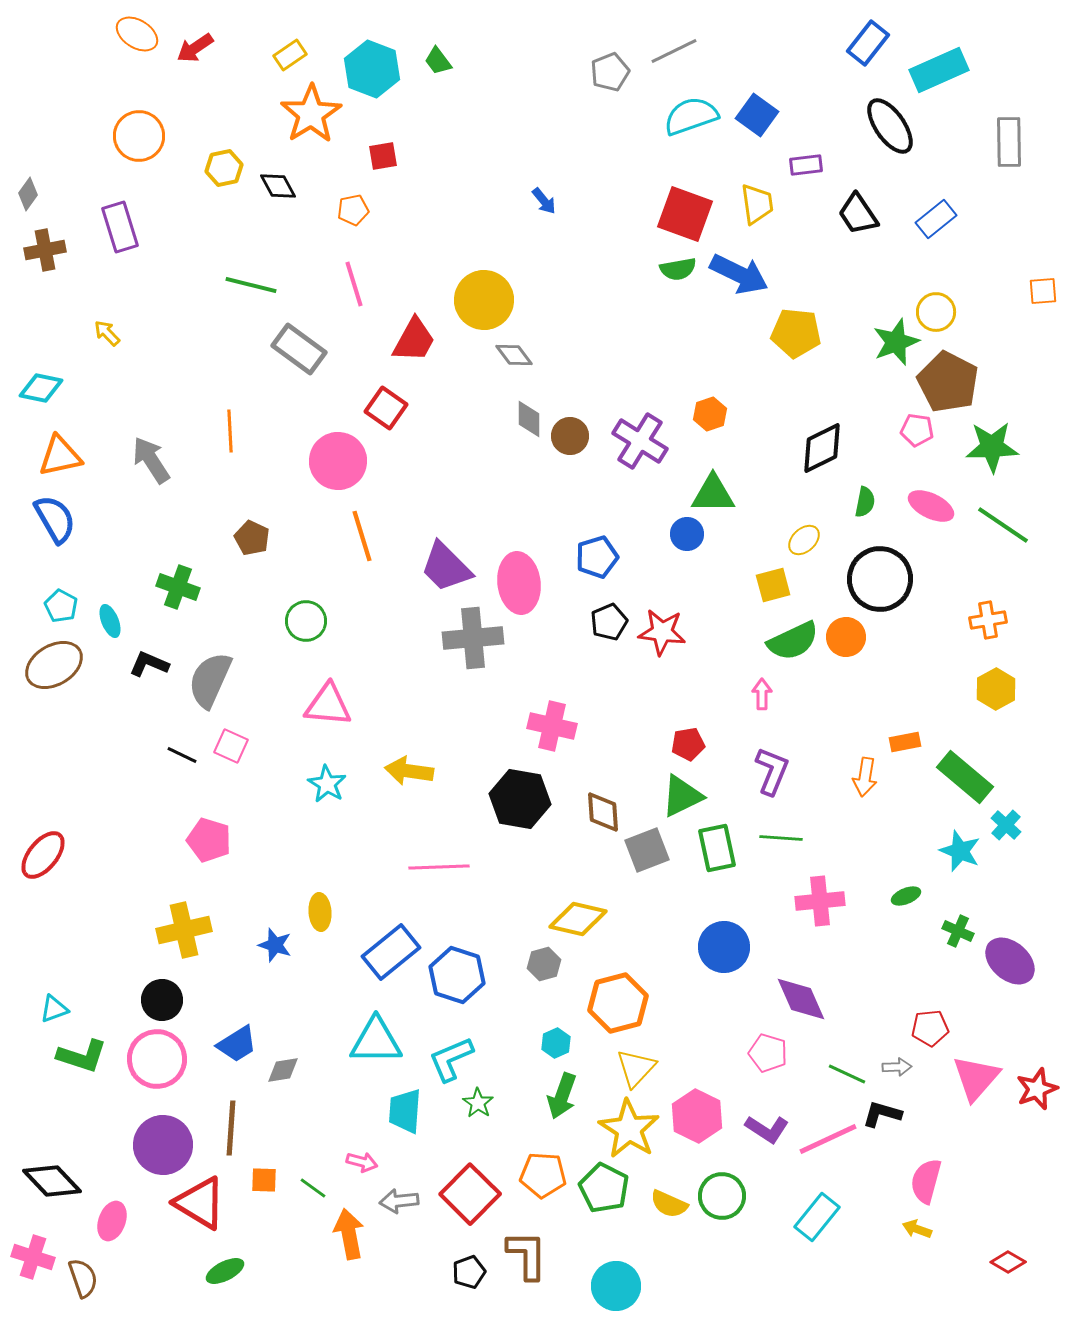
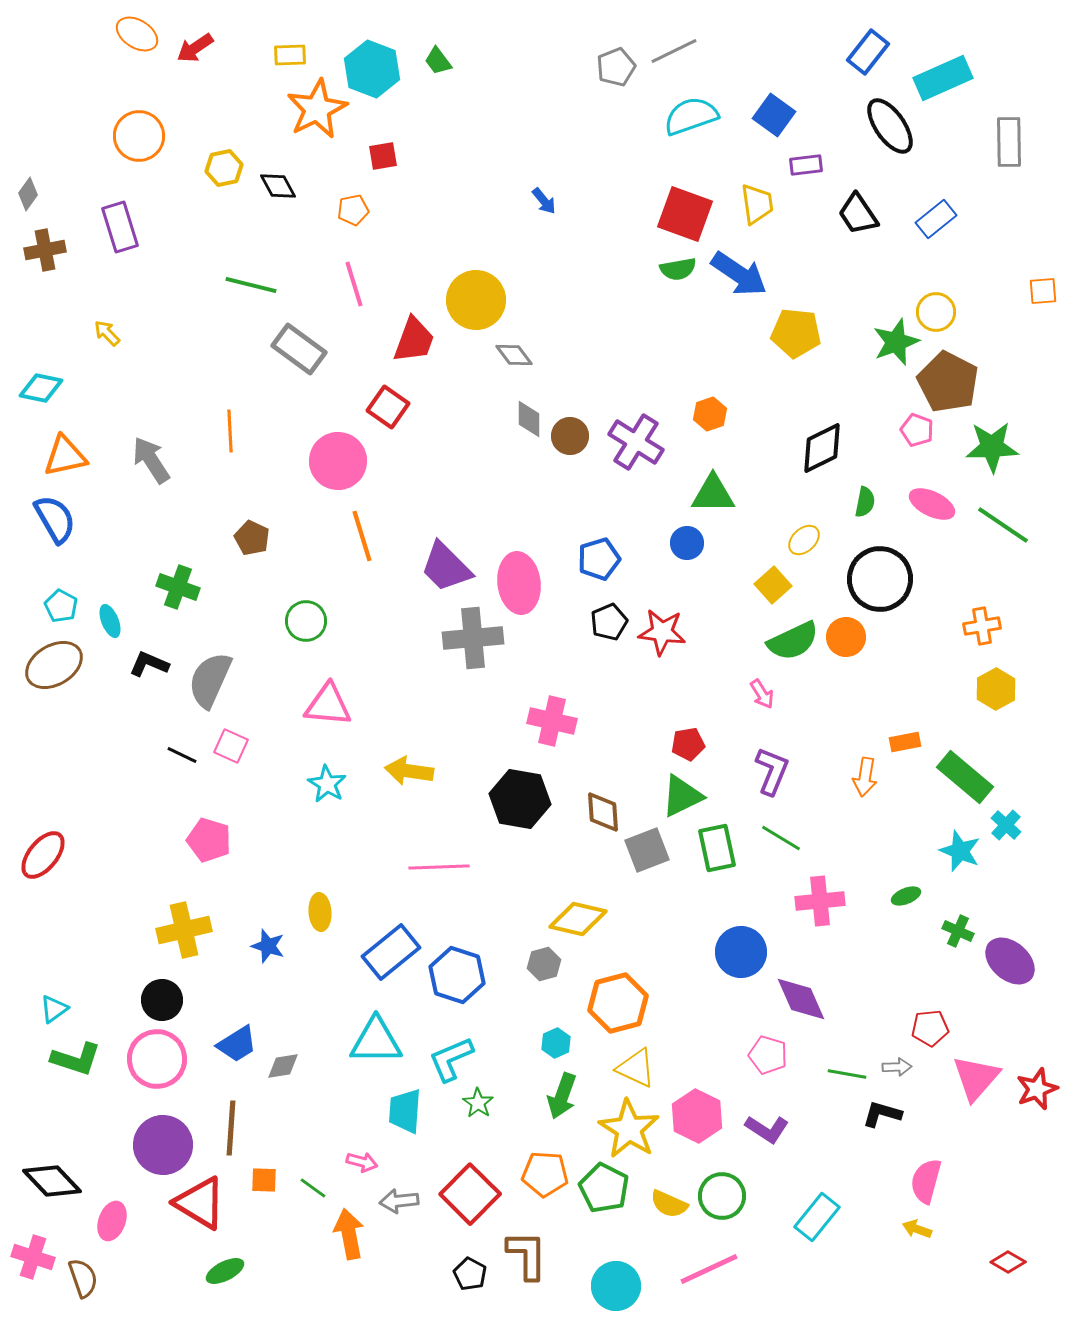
blue rectangle at (868, 43): moved 9 px down
yellow rectangle at (290, 55): rotated 32 degrees clockwise
cyan rectangle at (939, 70): moved 4 px right, 8 px down
gray pentagon at (610, 72): moved 6 px right, 5 px up
orange star at (311, 114): moved 6 px right, 5 px up; rotated 6 degrees clockwise
blue square at (757, 115): moved 17 px right
blue arrow at (739, 274): rotated 8 degrees clockwise
yellow circle at (484, 300): moved 8 px left
red trapezoid at (414, 340): rotated 9 degrees counterclockwise
red square at (386, 408): moved 2 px right, 1 px up
pink pentagon at (917, 430): rotated 12 degrees clockwise
purple cross at (640, 441): moved 4 px left, 1 px down
orange triangle at (60, 456): moved 5 px right
pink ellipse at (931, 506): moved 1 px right, 2 px up
blue circle at (687, 534): moved 9 px down
blue pentagon at (597, 557): moved 2 px right, 2 px down
yellow square at (773, 585): rotated 27 degrees counterclockwise
orange cross at (988, 620): moved 6 px left, 6 px down
pink arrow at (762, 694): rotated 148 degrees clockwise
pink cross at (552, 726): moved 5 px up
green line at (781, 838): rotated 27 degrees clockwise
blue star at (275, 945): moved 7 px left, 1 px down
blue circle at (724, 947): moved 17 px right, 5 px down
cyan triangle at (54, 1009): rotated 16 degrees counterclockwise
pink pentagon at (768, 1053): moved 2 px down
green L-shape at (82, 1056): moved 6 px left, 3 px down
yellow triangle at (636, 1068): rotated 48 degrees counterclockwise
gray diamond at (283, 1070): moved 4 px up
green line at (847, 1074): rotated 15 degrees counterclockwise
pink line at (828, 1139): moved 119 px left, 130 px down
orange pentagon at (543, 1175): moved 2 px right, 1 px up
black pentagon at (469, 1272): moved 1 px right, 2 px down; rotated 24 degrees counterclockwise
